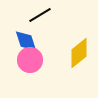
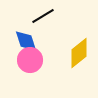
black line: moved 3 px right, 1 px down
